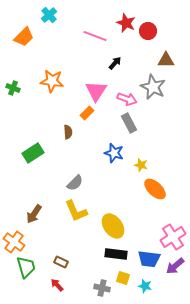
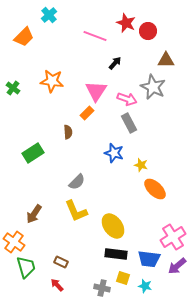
green cross: rotated 16 degrees clockwise
gray semicircle: moved 2 px right, 1 px up
purple arrow: moved 2 px right
